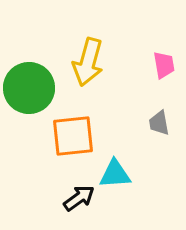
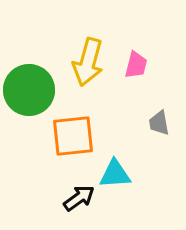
pink trapezoid: moved 28 px left; rotated 24 degrees clockwise
green circle: moved 2 px down
